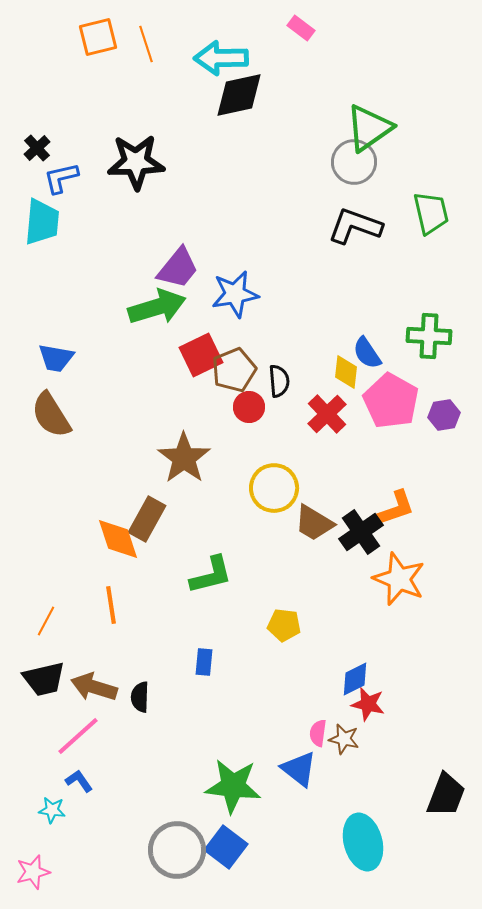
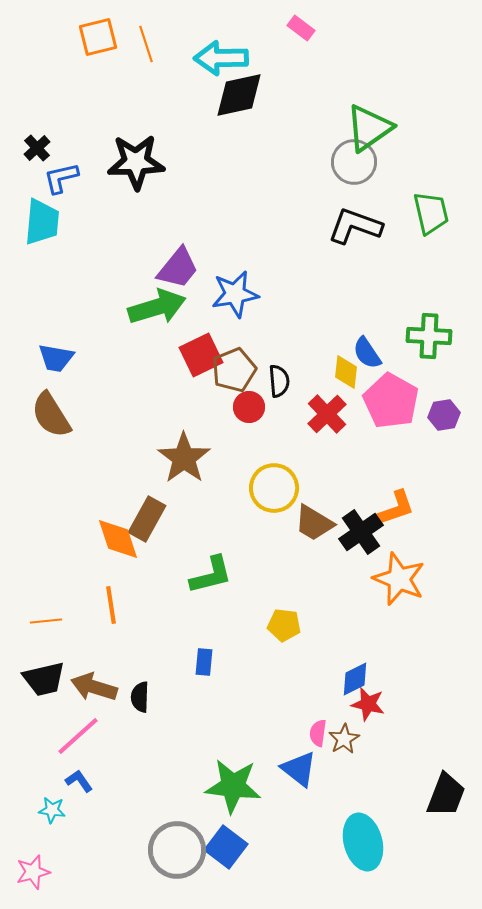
orange line at (46, 621): rotated 56 degrees clockwise
brown star at (344, 739): rotated 28 degrees clockwise
